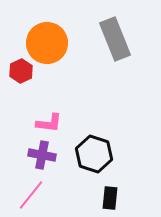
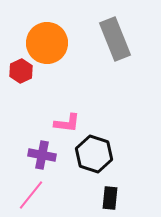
pink L-shape: moved 18 px right
